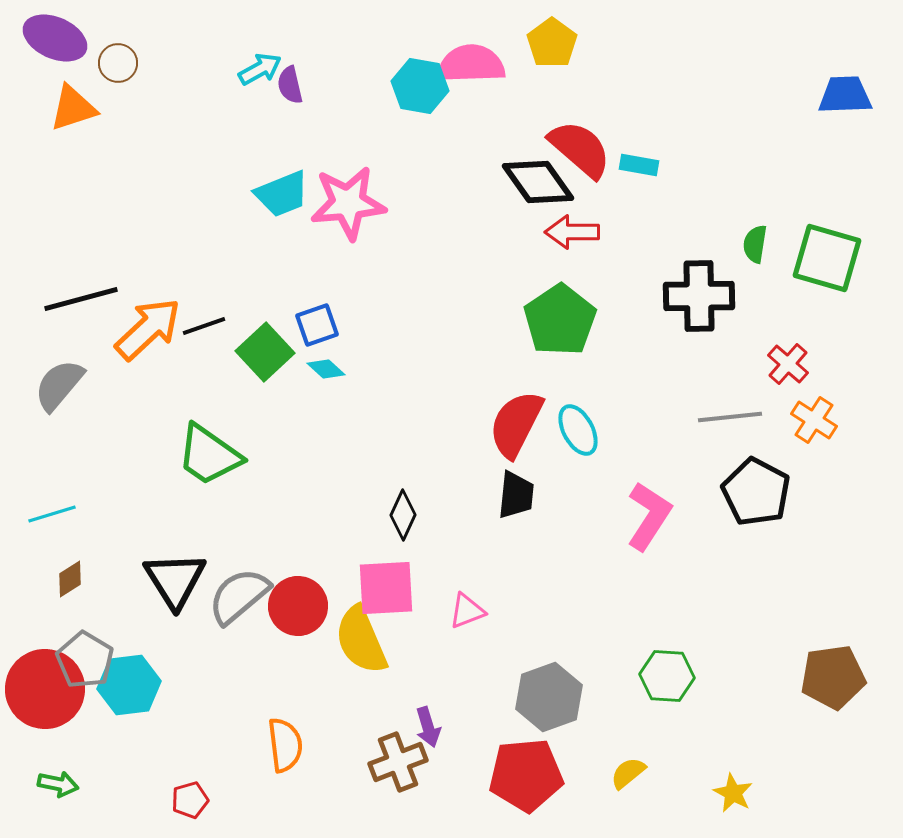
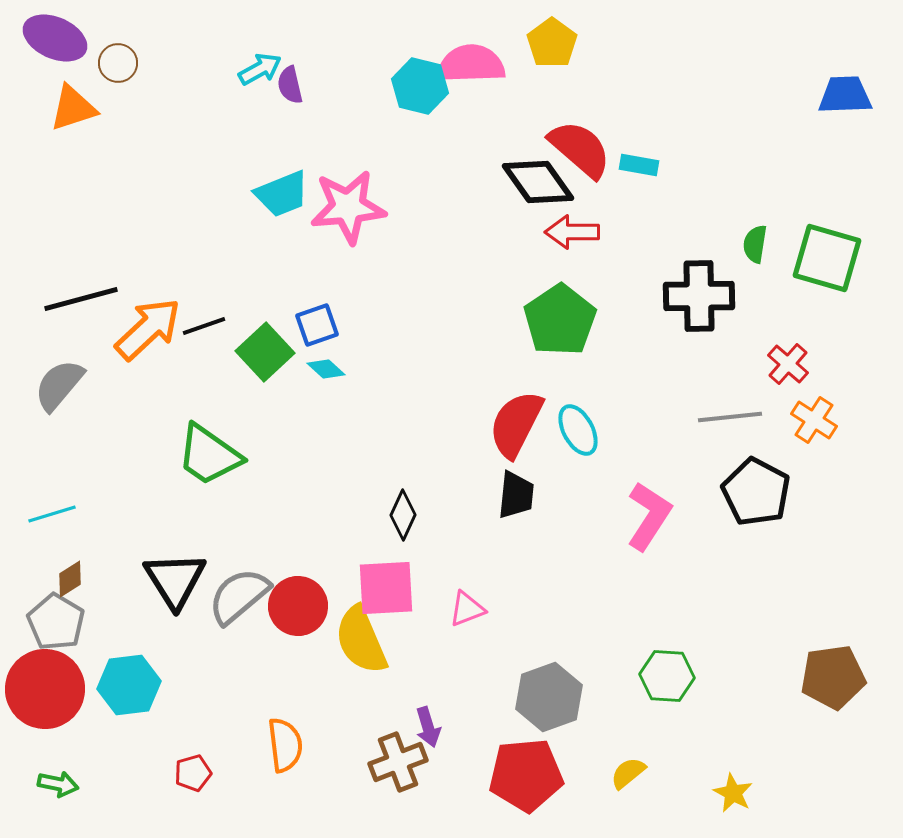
cyan hexagon at (420, 86): rotated 4 degrees clockwise
pink star at (348, 203): moved 4 px down
pink triangle at (467, 611): moved 2 px up
gray pentagon at (85, 660): moved 29 px left, 38 px up
red pentagon at (190, 800): moved 3 px right, 27 px up
